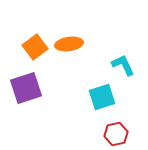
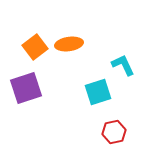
cyan square: moved 4 px left, 5 px up
red hexagon: moved 2 px left, 2 px up
